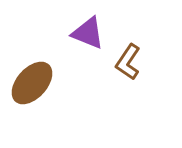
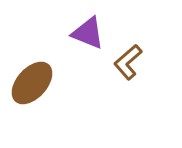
brown L-shape: rotated 15 degrees clockwise
